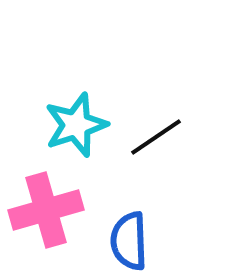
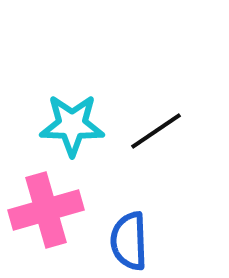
cyan star: moved 4 px left; rotated 20 degrees clockwise
black line: moved 6 px up
